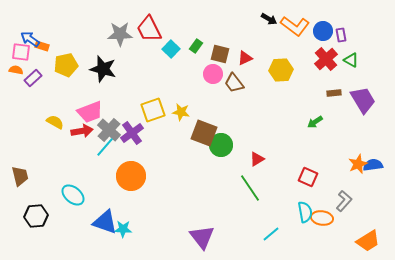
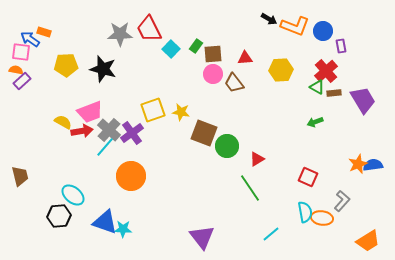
orange L-shape at (295, 26): rotated 16 degrees counterclockwise
purple rectangle at (341, 35): moved 11 px down
orange rectangle at (42, 46): moved 2 px right, 14 px up
brown square at (220, 54): moved 7 px left; rotated 18 degrees counterclockwise
red triangle at (245, 58): rotated 21 degrees clockwise
red cross at (326, 59): moved 12 px down
green triangle at (351, 60): moved 34 px left, 27 px down
yellow pentagon at (66, 65): rotated 10 degrees clockwise
purple rectangle at (33, 78): moved 11 px left, 3 px down
yellow semicircle at (55, 122): moved 8 px right
green arrow at (315, 122): rotated 14 degrees clockwise
green circle at (221, 145): moved 6 px right, 1 px down
gray L-shape at (344, 201): moved 2 px left
black hexagon at (36, 216): moved 23 px right
